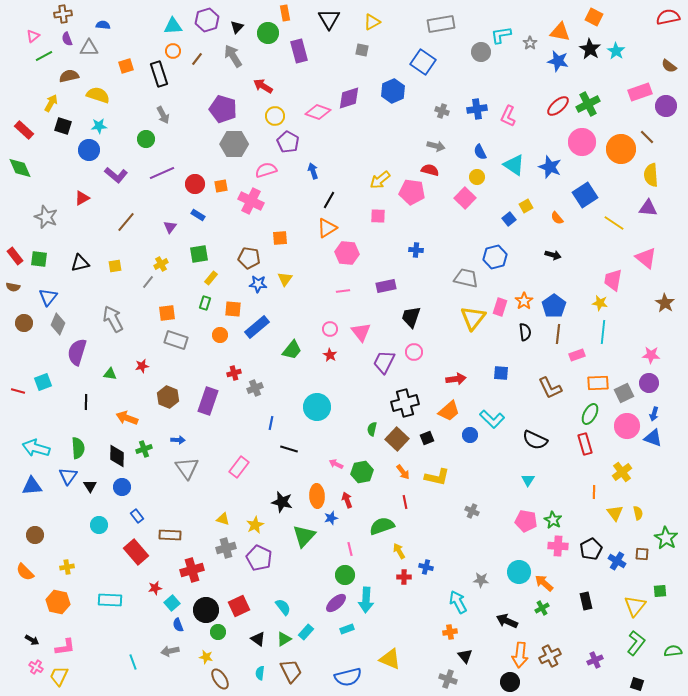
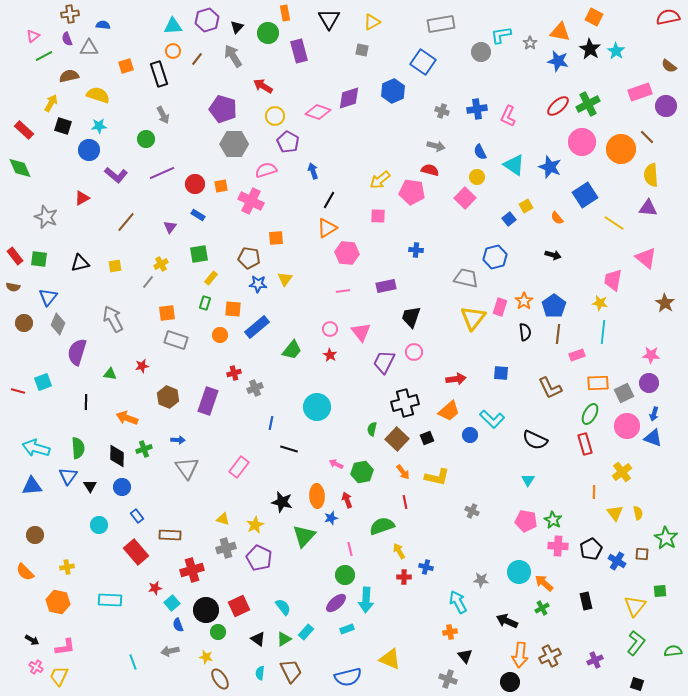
brown cross at (63, 14): moved 7 px right
orange square at (280, 238): moved 4 px left
